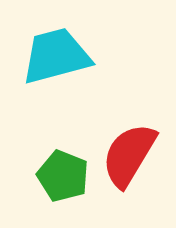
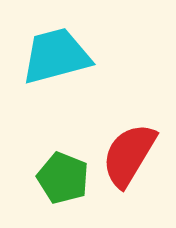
green pentagon: moved 2 px down
